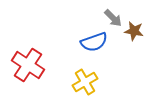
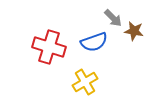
red cross: moved 21 px right, 18 px up; rotated 16 degrees counterclockwise
